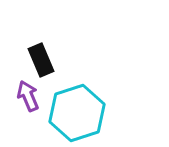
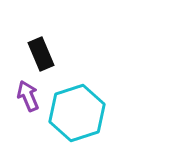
black rectangle: moved 6 px up
